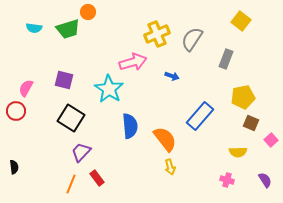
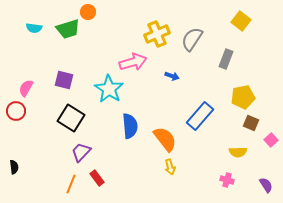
purple semicircle: moved 1 px right, 5 px down
